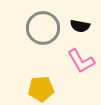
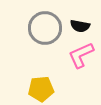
gray circle: moved 2 px right
pink L-shape: moved 6 px up; rotated 96 degrees clockwise
